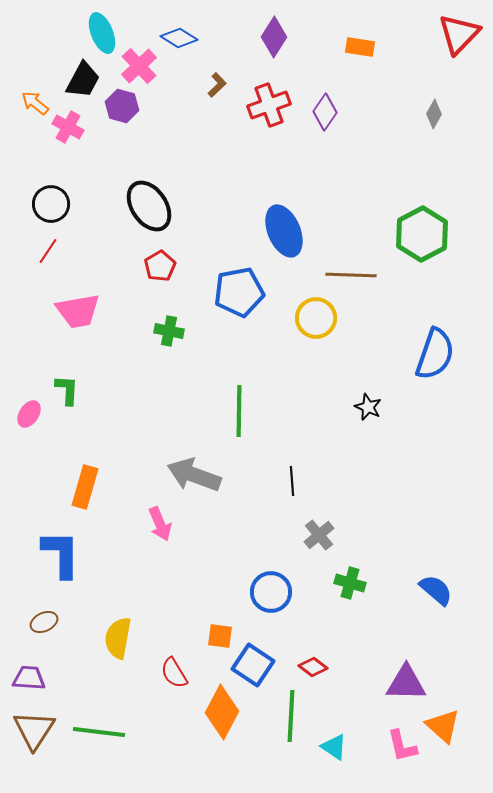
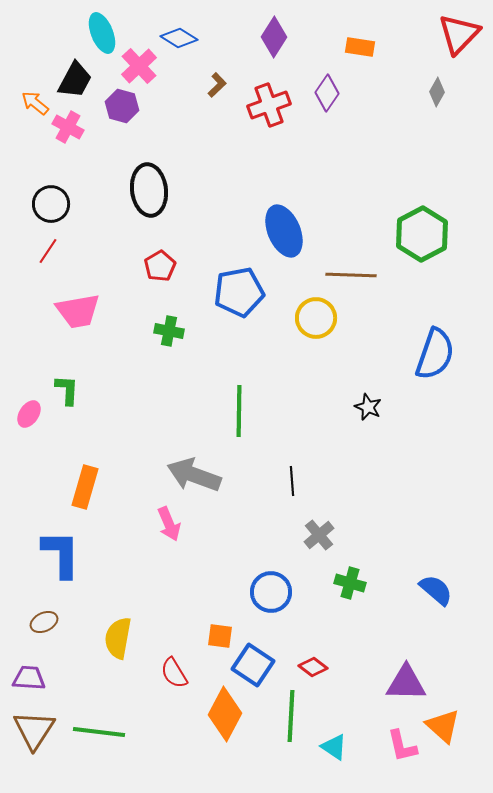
black trapezoid at (83, 80): moved 8 px left
purple diamond at (325, 112): moved 2 px right, 19 px up
gray diamond at (434, 114): moved 3 px right, 22 px up
black ellipse at (149, 206): moved 16 px up; rotated 27 degrees clockwise
pink arrow at (160, 524): moved 9 px right
orange diamond at (222, 712): moved 3 px right, 2 px down
